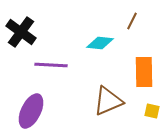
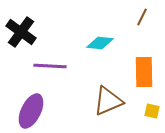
brown line: moved 10 px right, 4 px up
purple line: moved 1 px left, 1 px down
